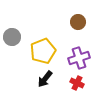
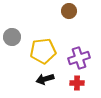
brown circle: moved 9 px left, 11 px up
yellow pentagon: rotated 15 degrees clockwise
black arrow: rotated 36 degrees clockwise
red cross: rotated 24 degrees counterclockwise
